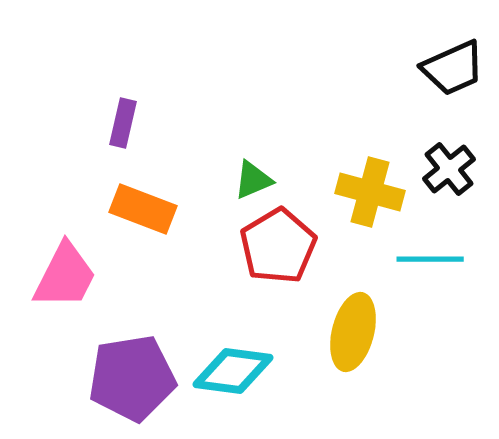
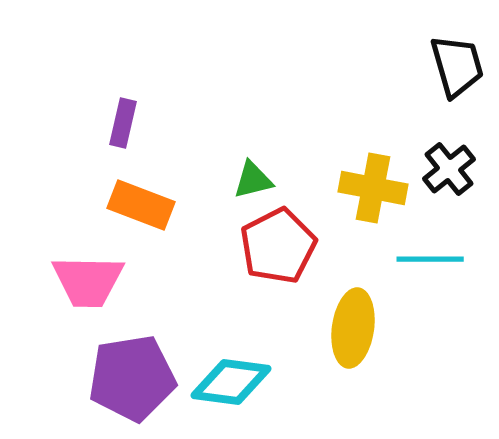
black trapezoid: moved 4 px right, 2 px up; rotated 82 degrees counterclockwise
green triangle: rotated 9 degrees clockwise
yellow cross: moved 3 px right, 4 px up; rotated 4 degrees counterclockwise
orange rectangle: moved 2 px left, 4 px up
red pentagon: rotated 4 degrees clockwise
pink trapezoid: moved 23 px right, 5 px down; rotated 64 degrees clockwise
yellow ellipse: moved 4 px up; rotated 6 degrees counterclockwise
cyan diamond: moved 2 px left, 11 px down
